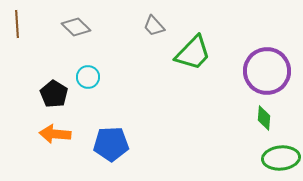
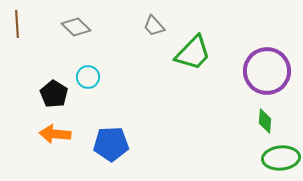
green diamond: moved 1 px right, 3 px down
